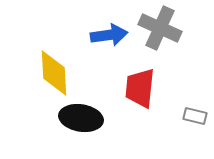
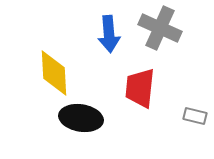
blue arrow: moved 1 px up; rotated 93 degrees clockwise
